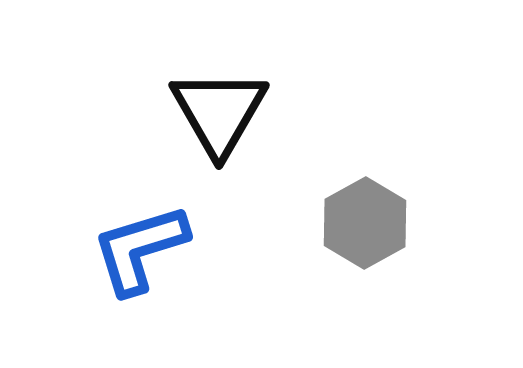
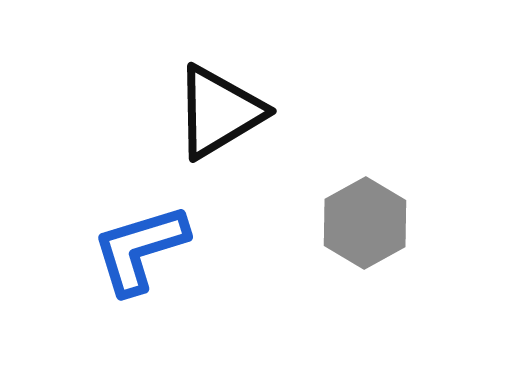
black triangle: rotated 29 degrees clockwise
